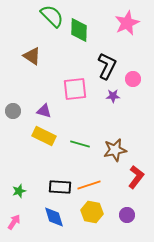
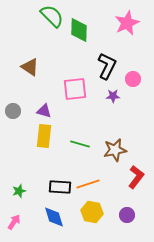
brown triangle: moved 2 px left, 11 px down
yellow rectangle: rotated 70 degrees clockwise
orange line: moved 1 px left, 1 px up
